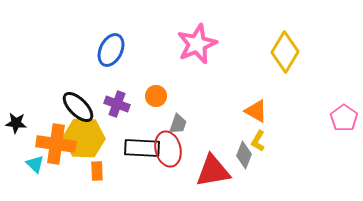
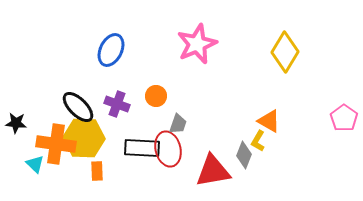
orange triangle: moved 13 px right, 10 px down
